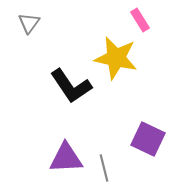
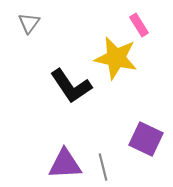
pink rectangle: moved 1 px left, 5 px down
purple square: moved 2 px left
purple triangle: moved 1 px left, 6 px down
gray line: moved 1 px left, 1 px up
